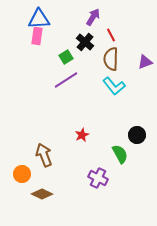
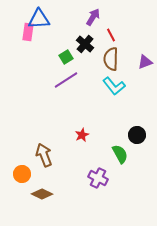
pink rectangle: moved 9 px left, 4 px up
black cross: moved 2 px down
